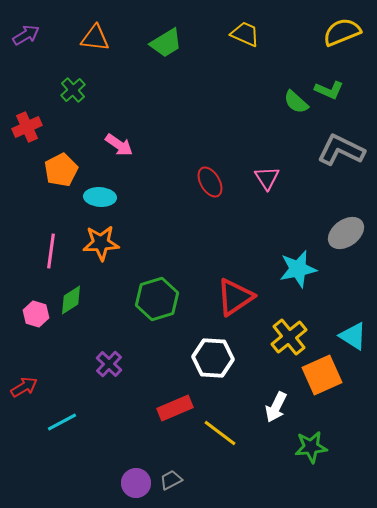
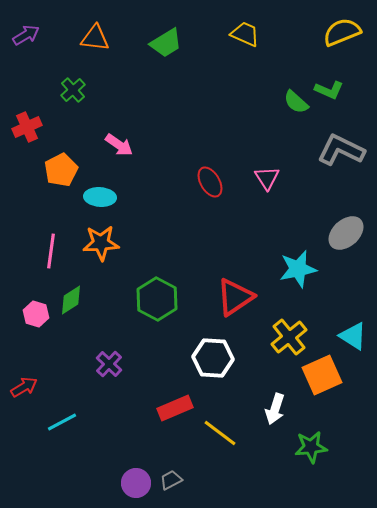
gray ellipse: rotated 6 degrees counterclockwise
green hexagon: rotated 15 degrees counterclockwise
white arrow: moved 1 px left, 2 px down; rotated 8 degrees counterclockwise
